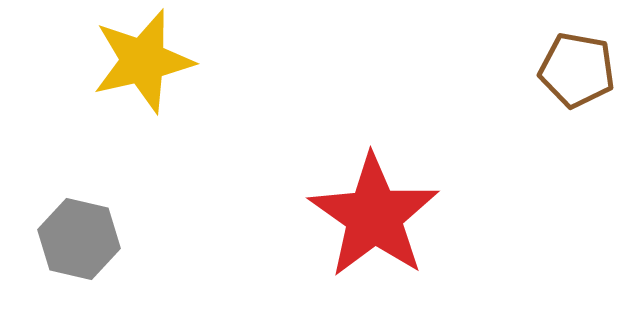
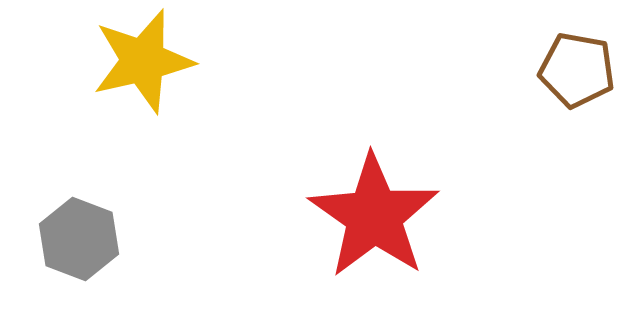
gray hexagon: rotated 8 degrees clockwise
